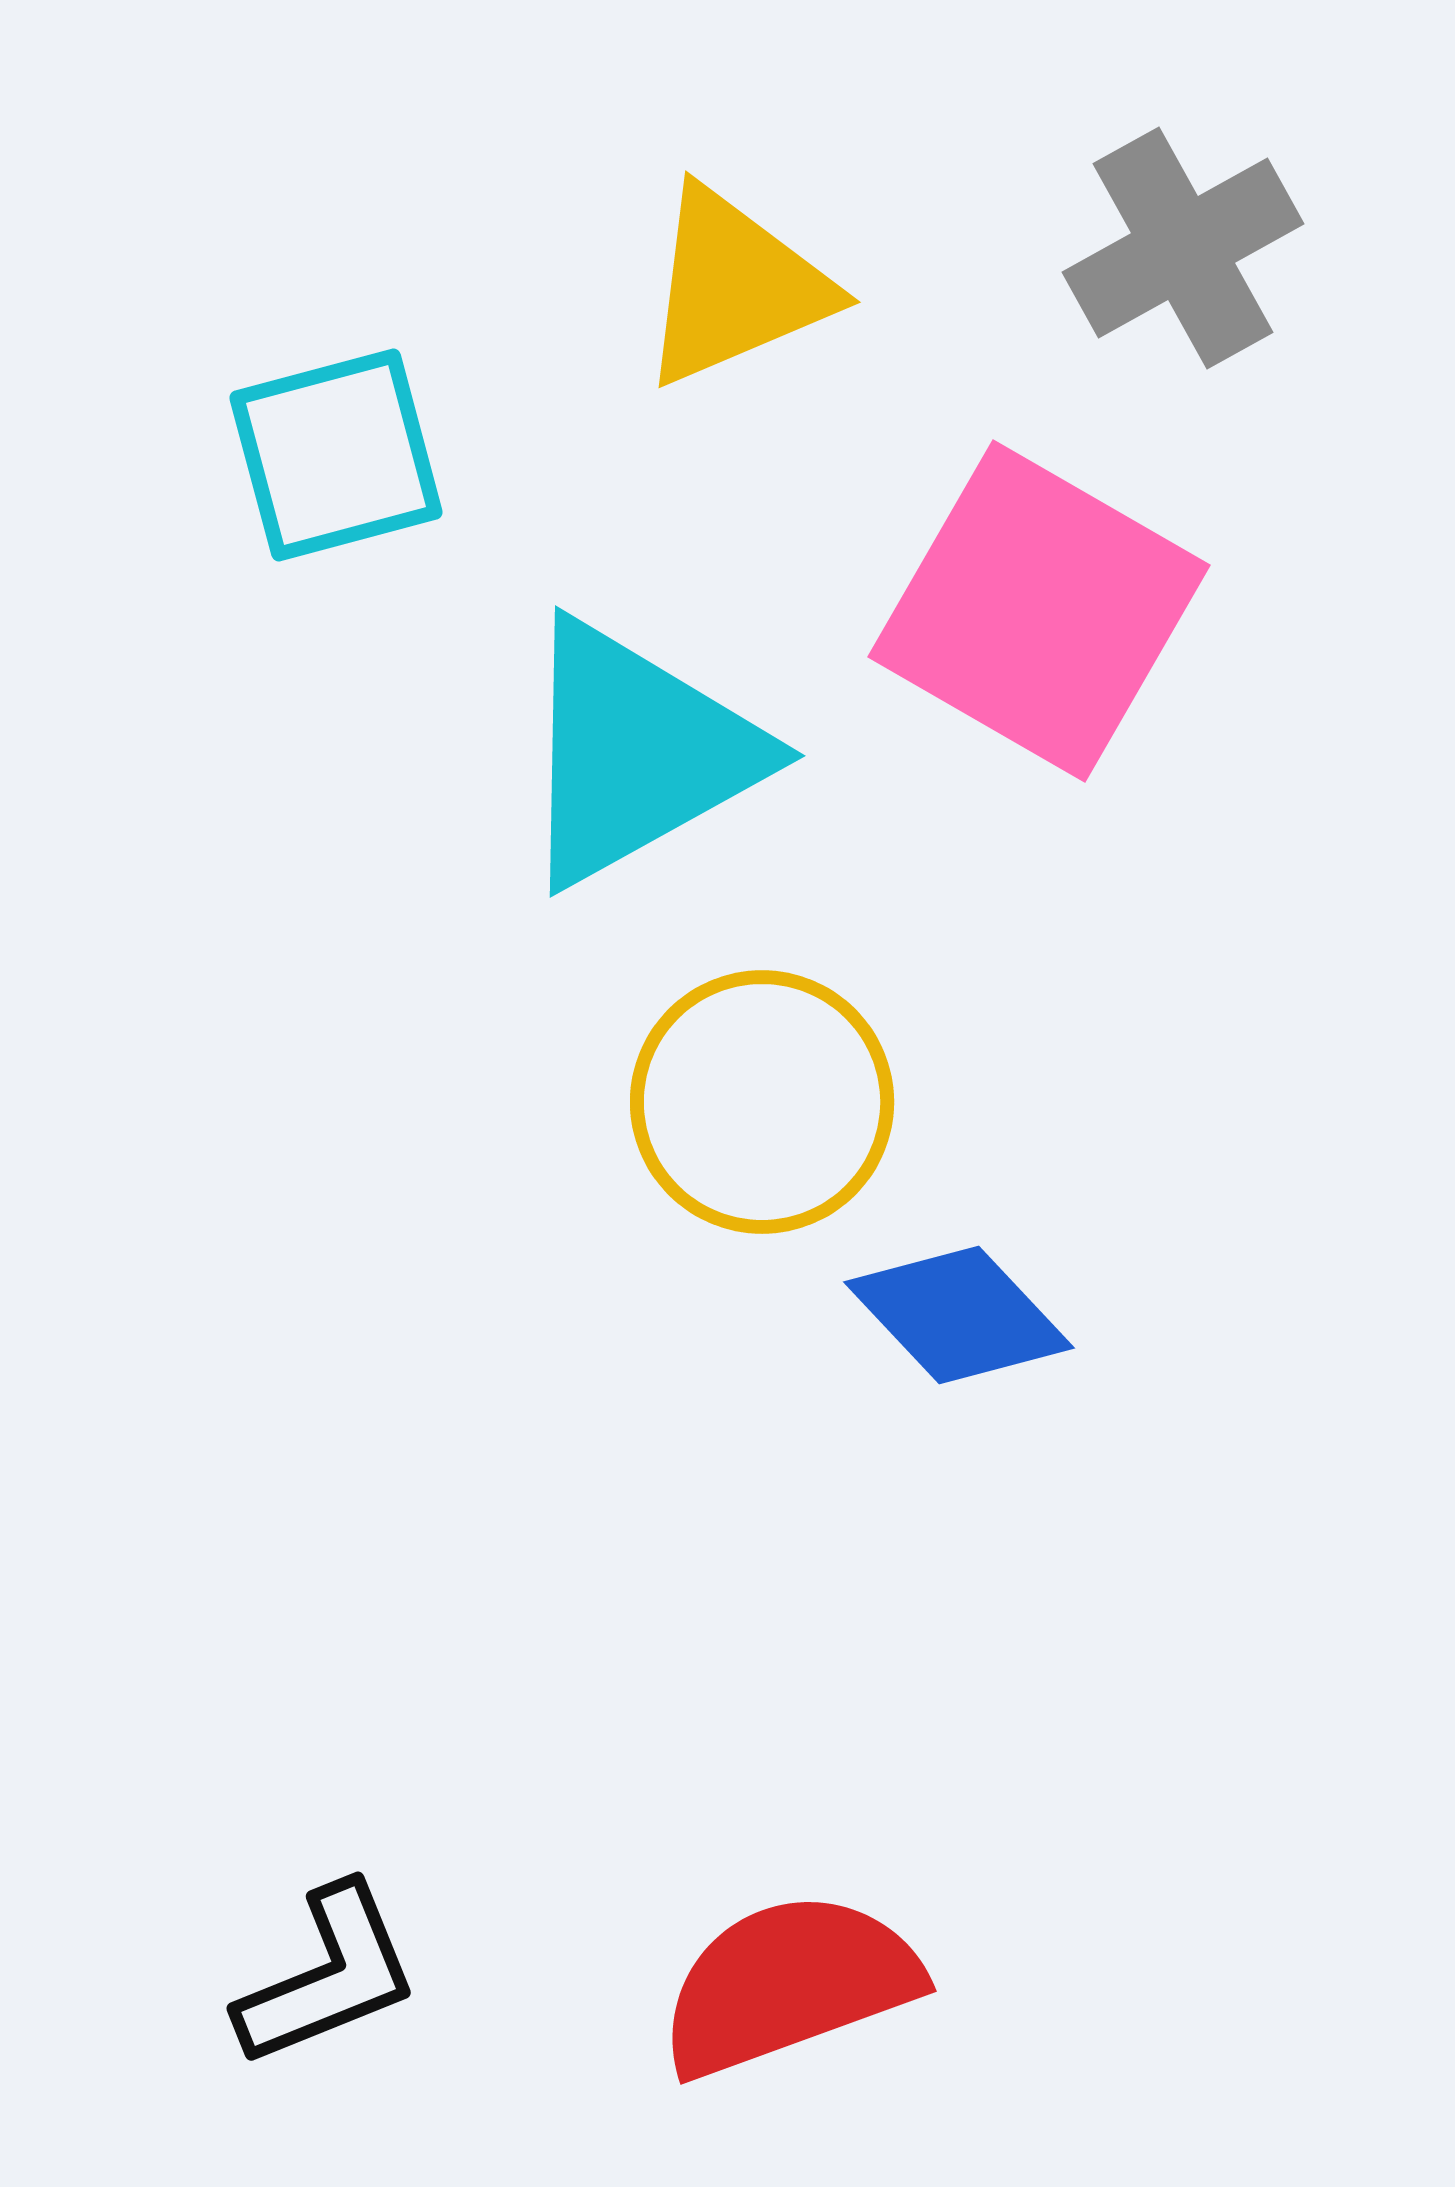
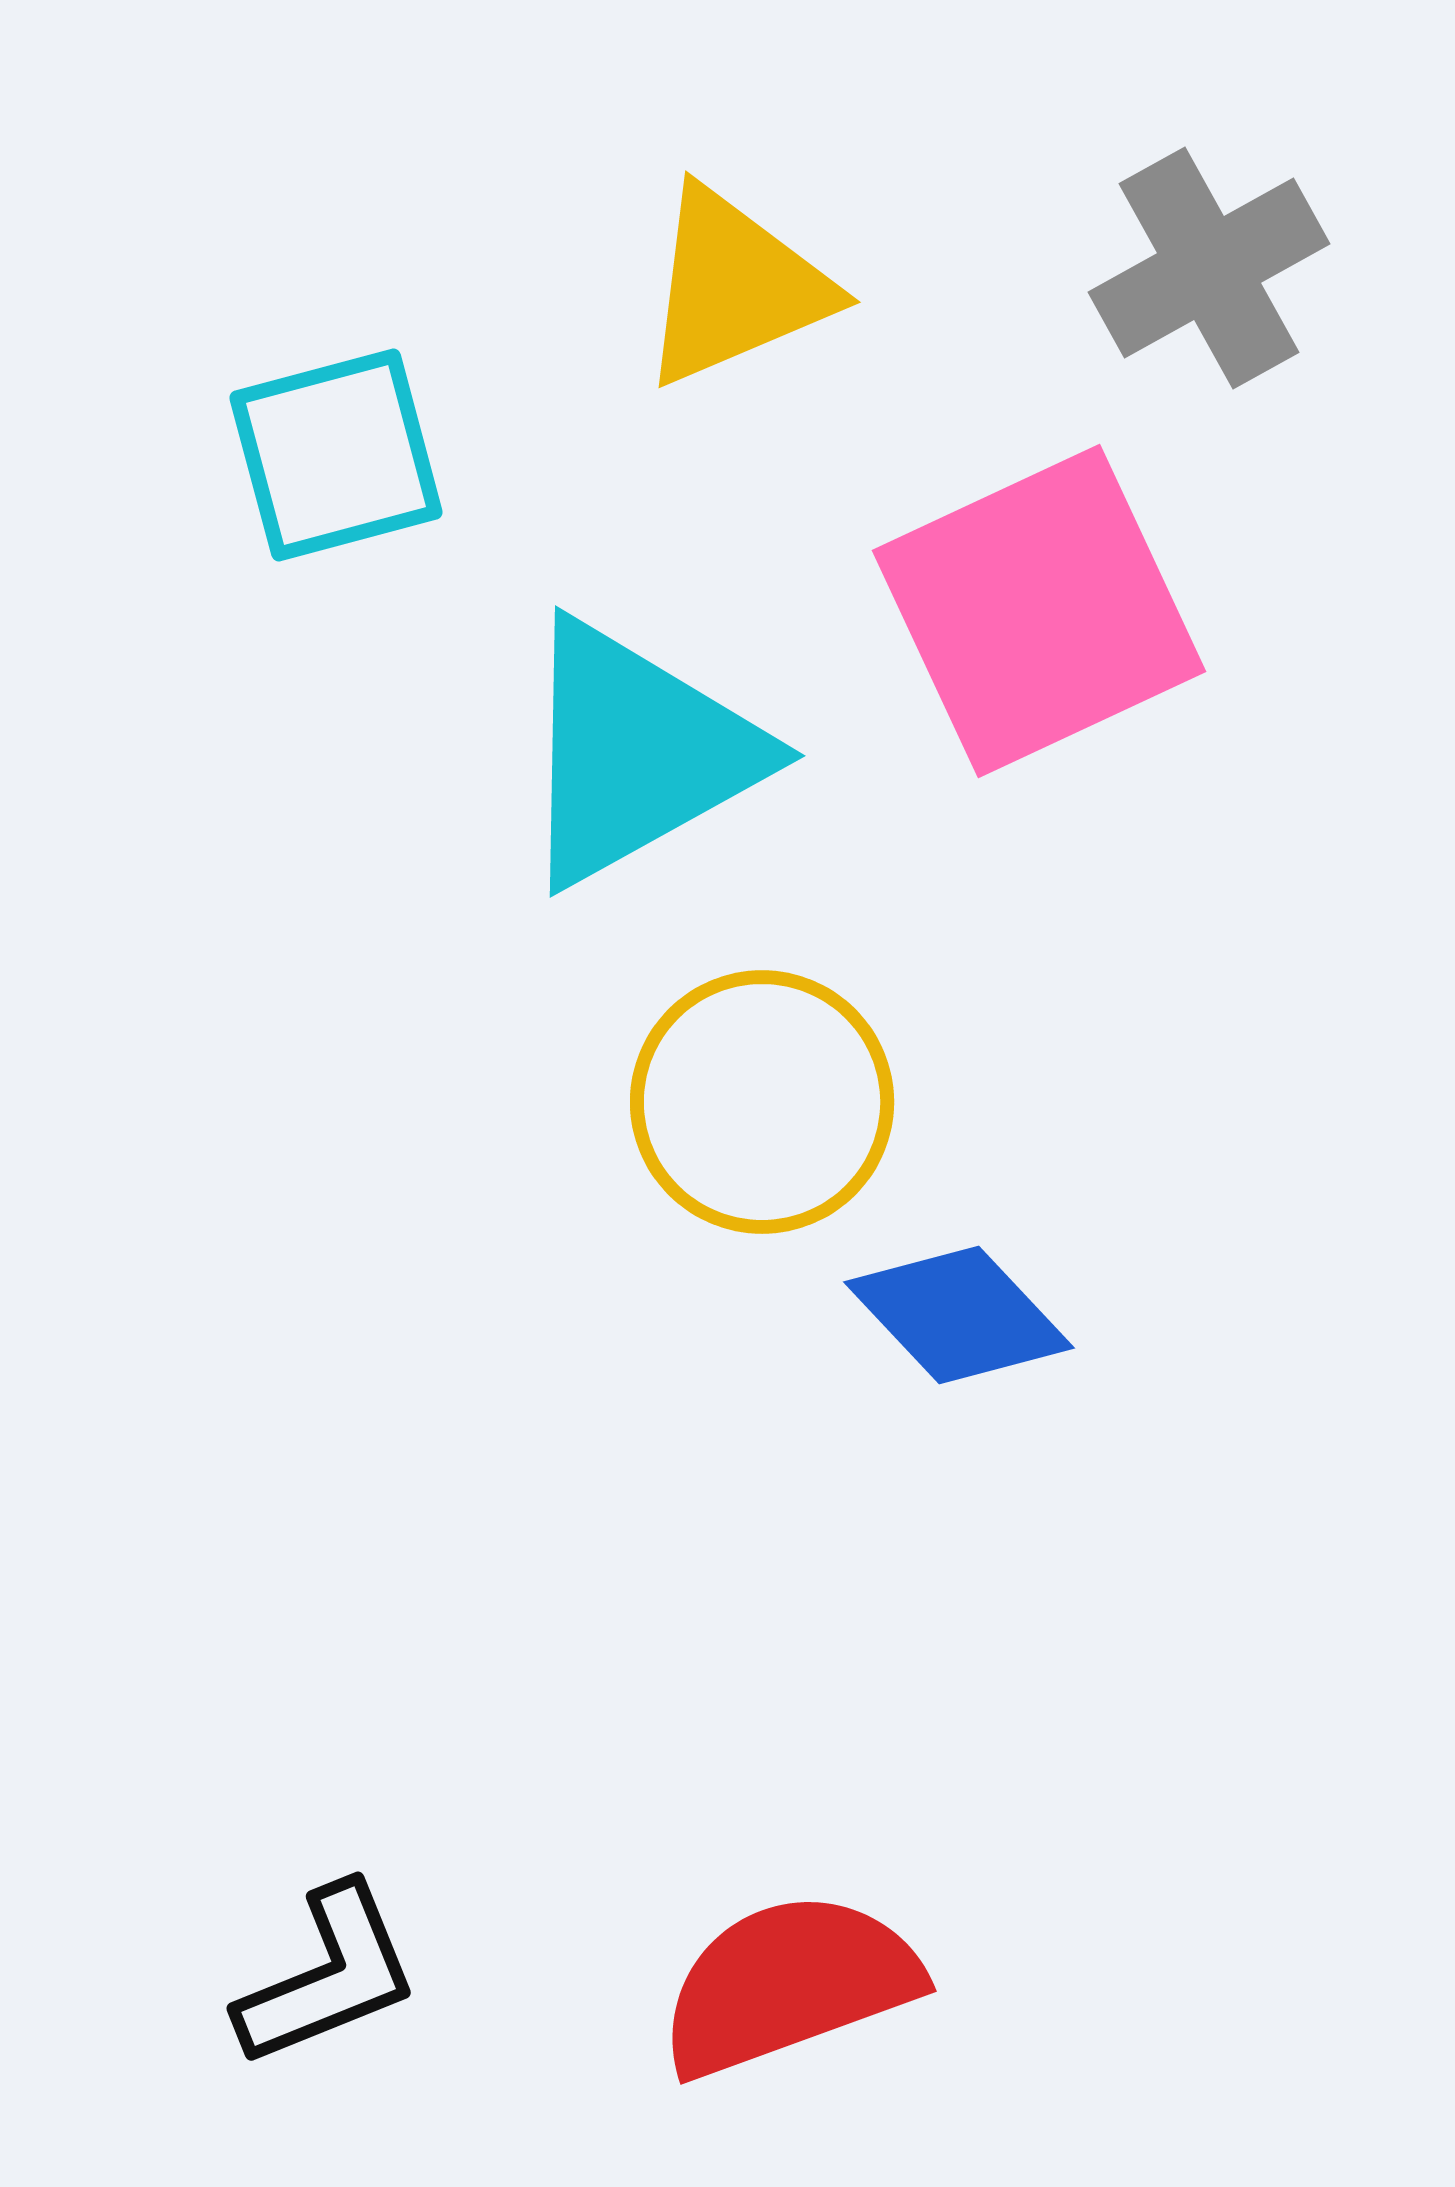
gray cross: moved 26 px right, 20 px down
pink square: rotated 35 degrees clockwise
